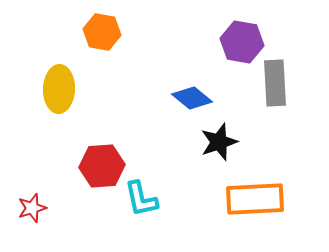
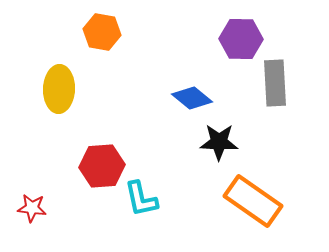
purple hexagon: moved 1 px left, 3 px up; rotated 9 degrees counterclockwise
black star: rotated 21 degrees clockwise
orange rectangle: moved 2 px left, 2 px down; rotated 38 degrees clockwise
red star: rotated 24 degrees clockwise
